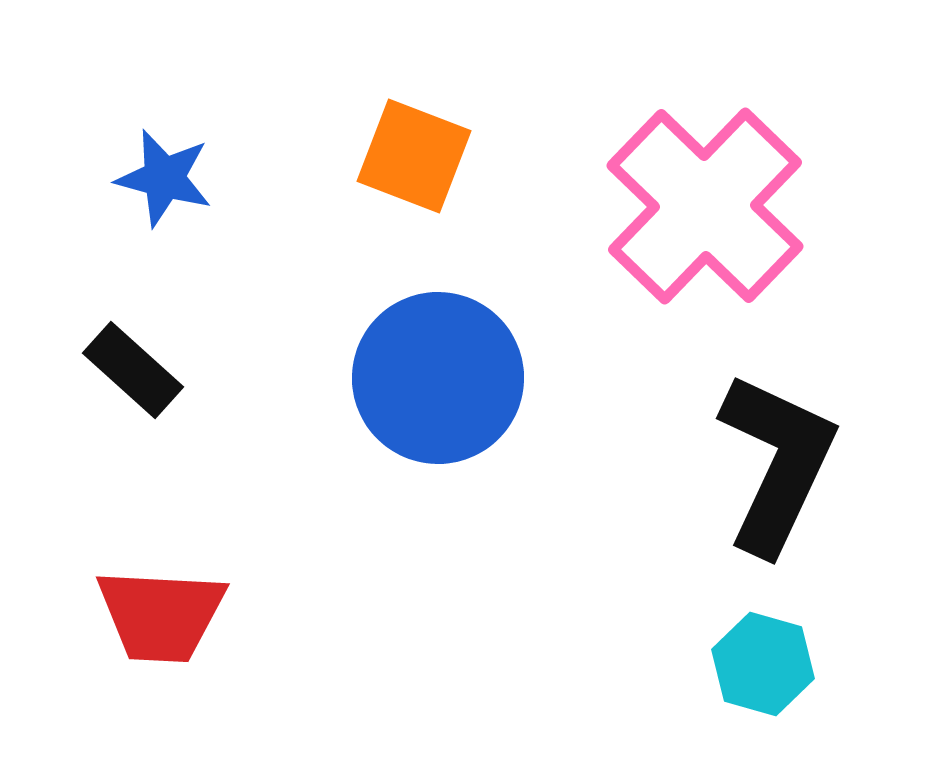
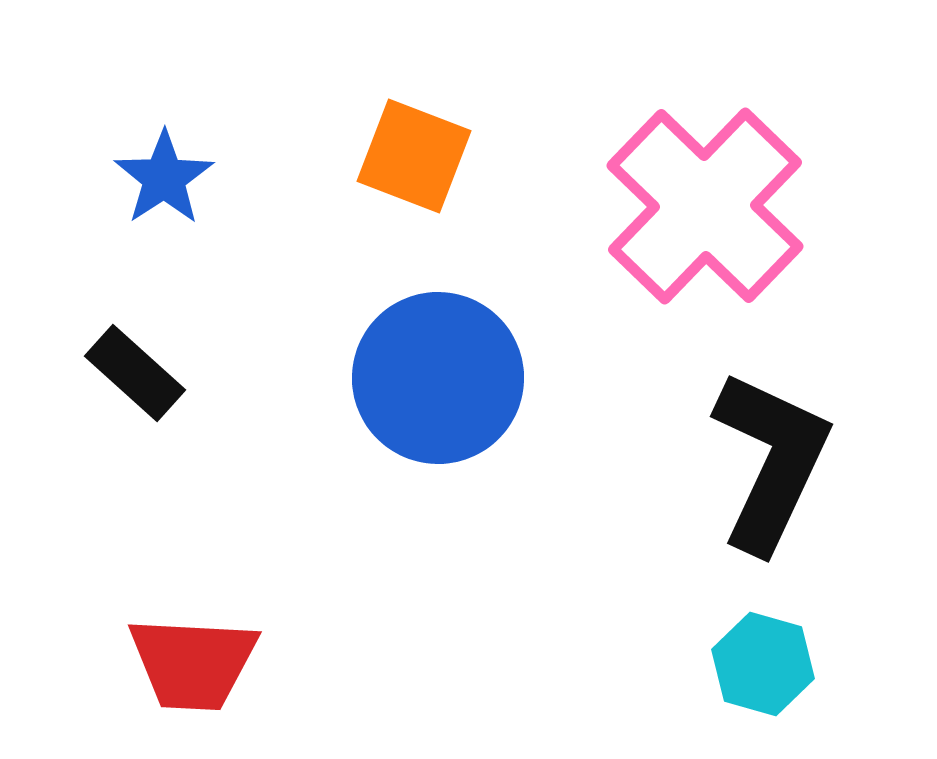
blue star: rotated 24 degrees clockwise
black rectangle: moved 2 px right, 3 px down
black L-shape: moved 6 px left, 2 px up
red trapezoid: moved 32 px right, 48 px down
